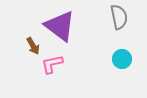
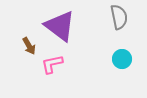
brown arrow: moved 4 px left
